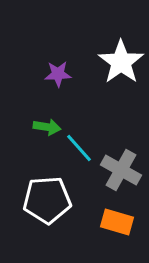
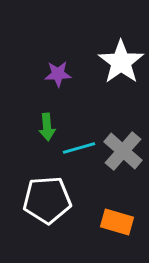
green arrow: rotated 76 degrees clockwise
cyan line: rotated 64 degrees counterclockwise
gray cross: moved 2 px right, 19 px up; rotated 12 degrees clockwise
